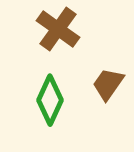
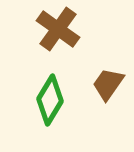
green diamond: rotated 6 degrees clockwise
